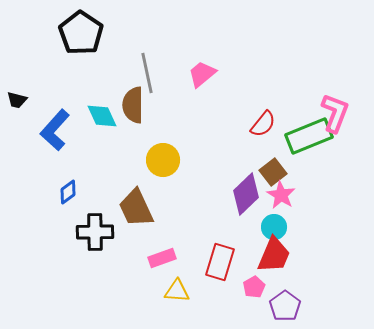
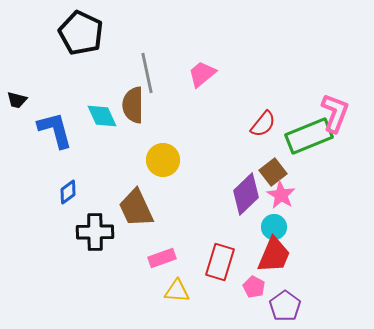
black pentagon: rotated 9 degrees counterclockwise
blue L-shape: rotated 123 degrees clockwise
pink pentagon: rotated 15 degrees counterclockwise
